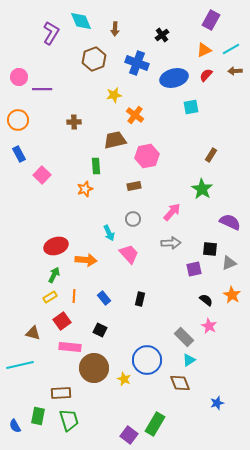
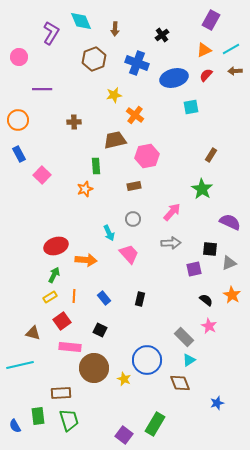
pink circle at (19, 77): moved 20 px up
green rectangle at (38, 416): rotated 18 degrees counterclockwise
purple square at (129, 435): moved 5 px left
